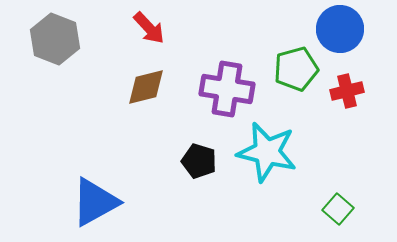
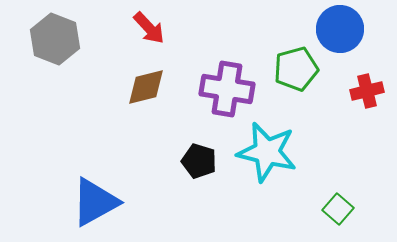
red cross: moved 20 px right
